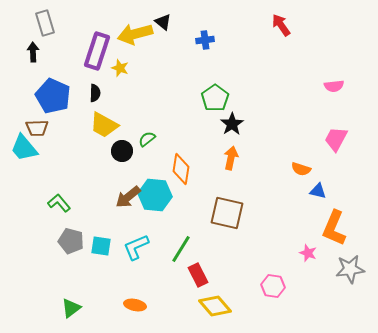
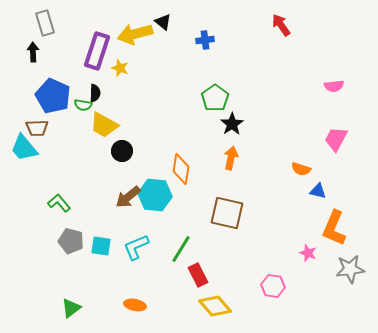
green semicircle: moved 64 px left, 34 px up; rotated 132 degrees counterclockwise
